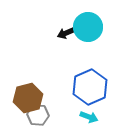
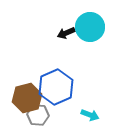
cyan circle: moved 2 px right
blue hexagon: moved 34 px left
brown hexagon: moved 1 px left
cyan arrow: moved 1 px right, 2 px up
